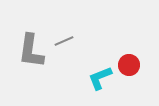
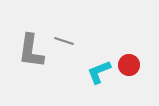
gray line: rotated 42 degrees clockwise
cyan L-shape: moved 1 px left, 6 px up
